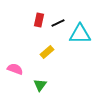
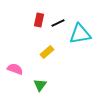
cyan triangle: rotated 10 degrees counterclockwise
